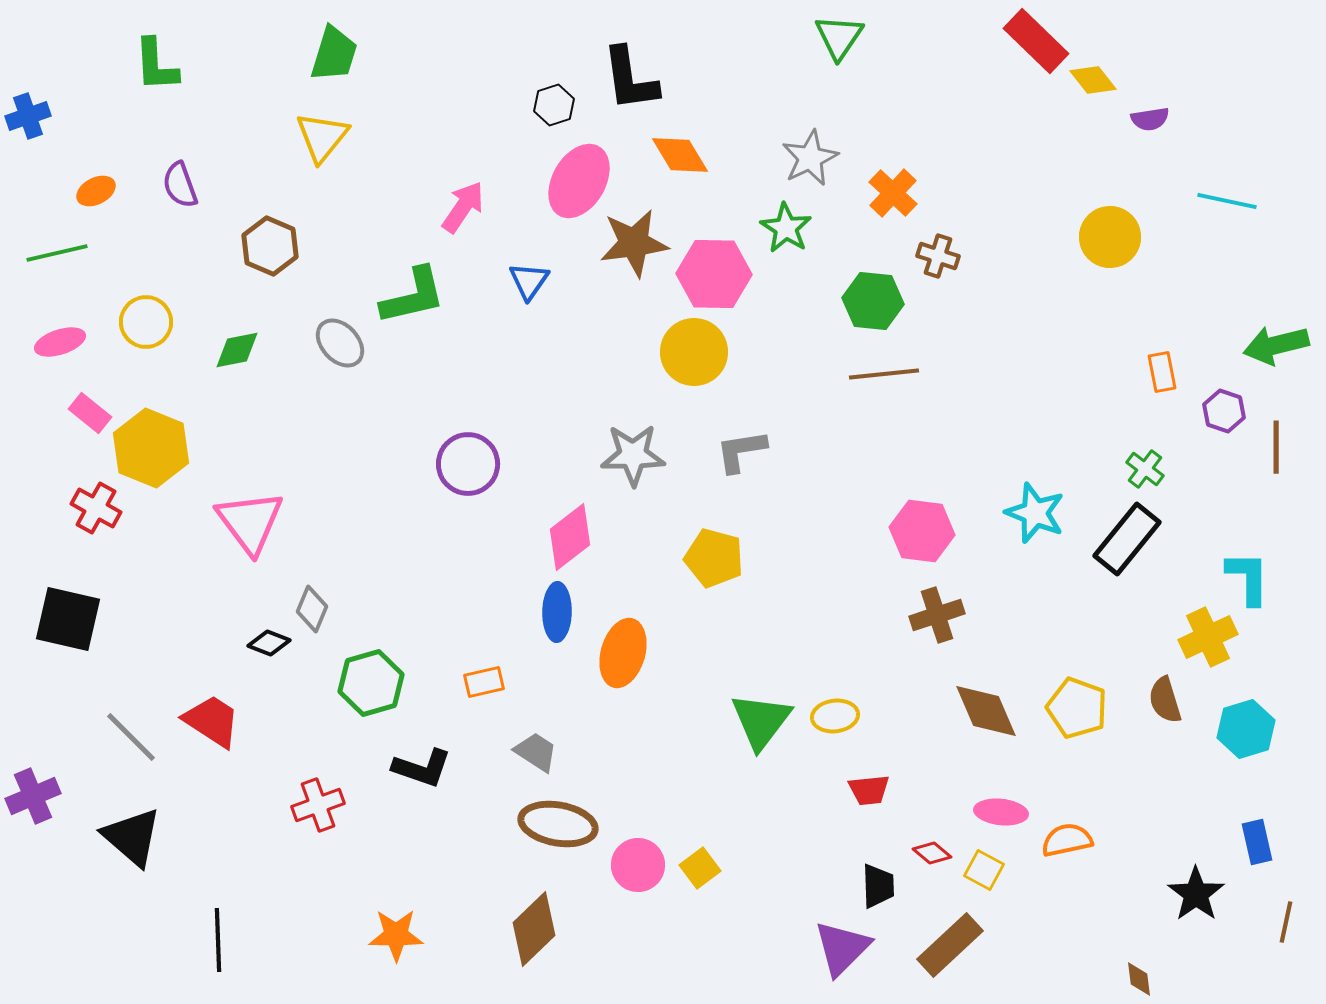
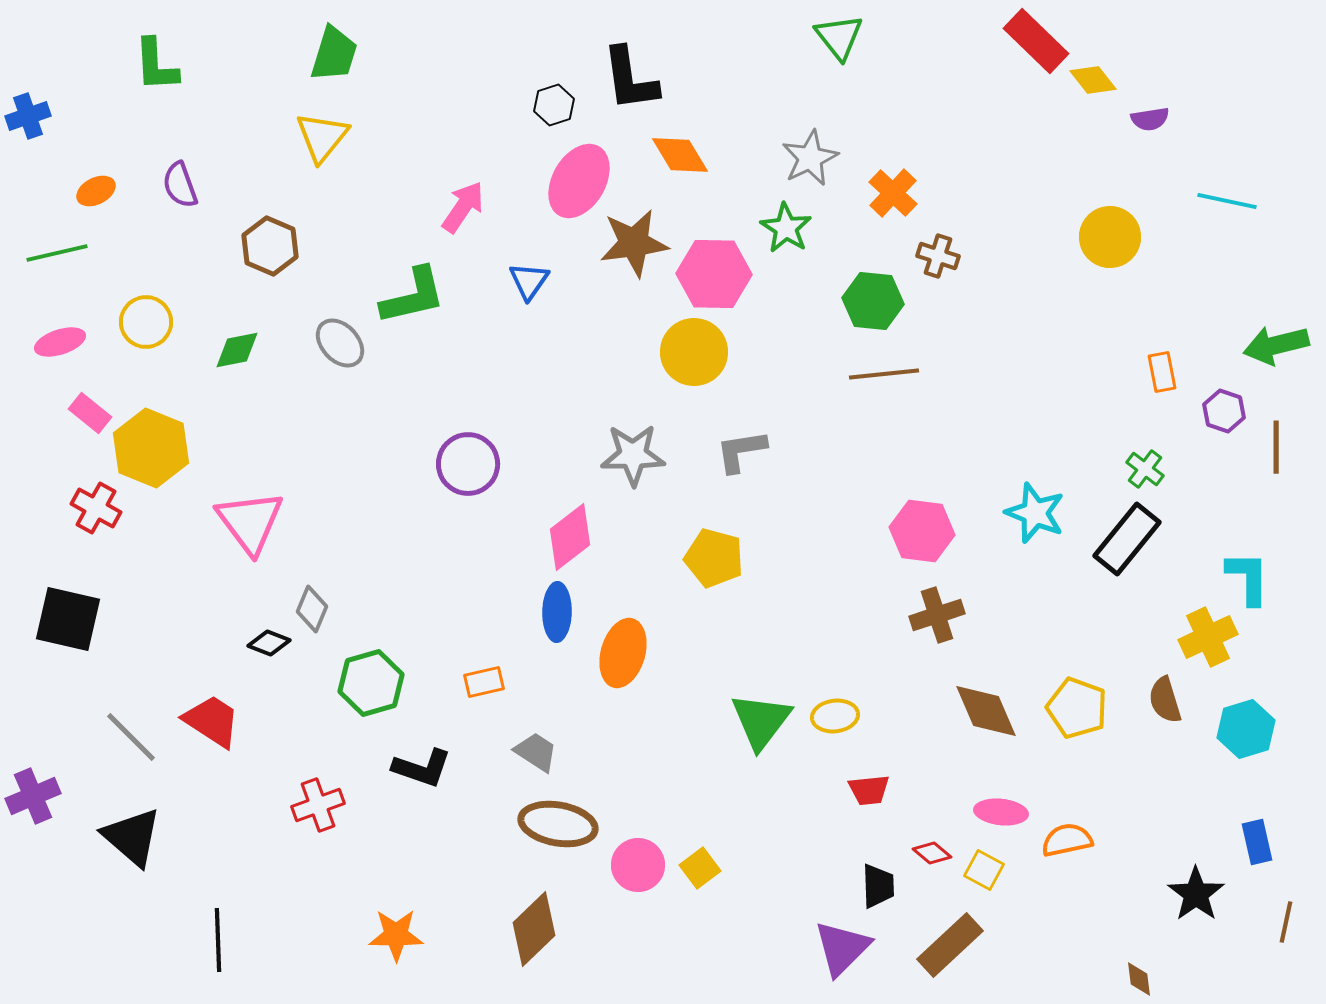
green triangle at (839, 37): rotated 12 degrees counterclockwise
